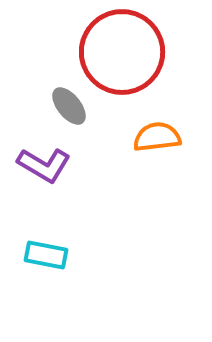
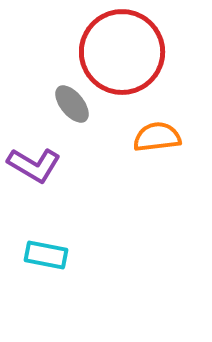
gray ellipse: moved 3 px right, 2 px up
purple L-shape: moved 10 px left
